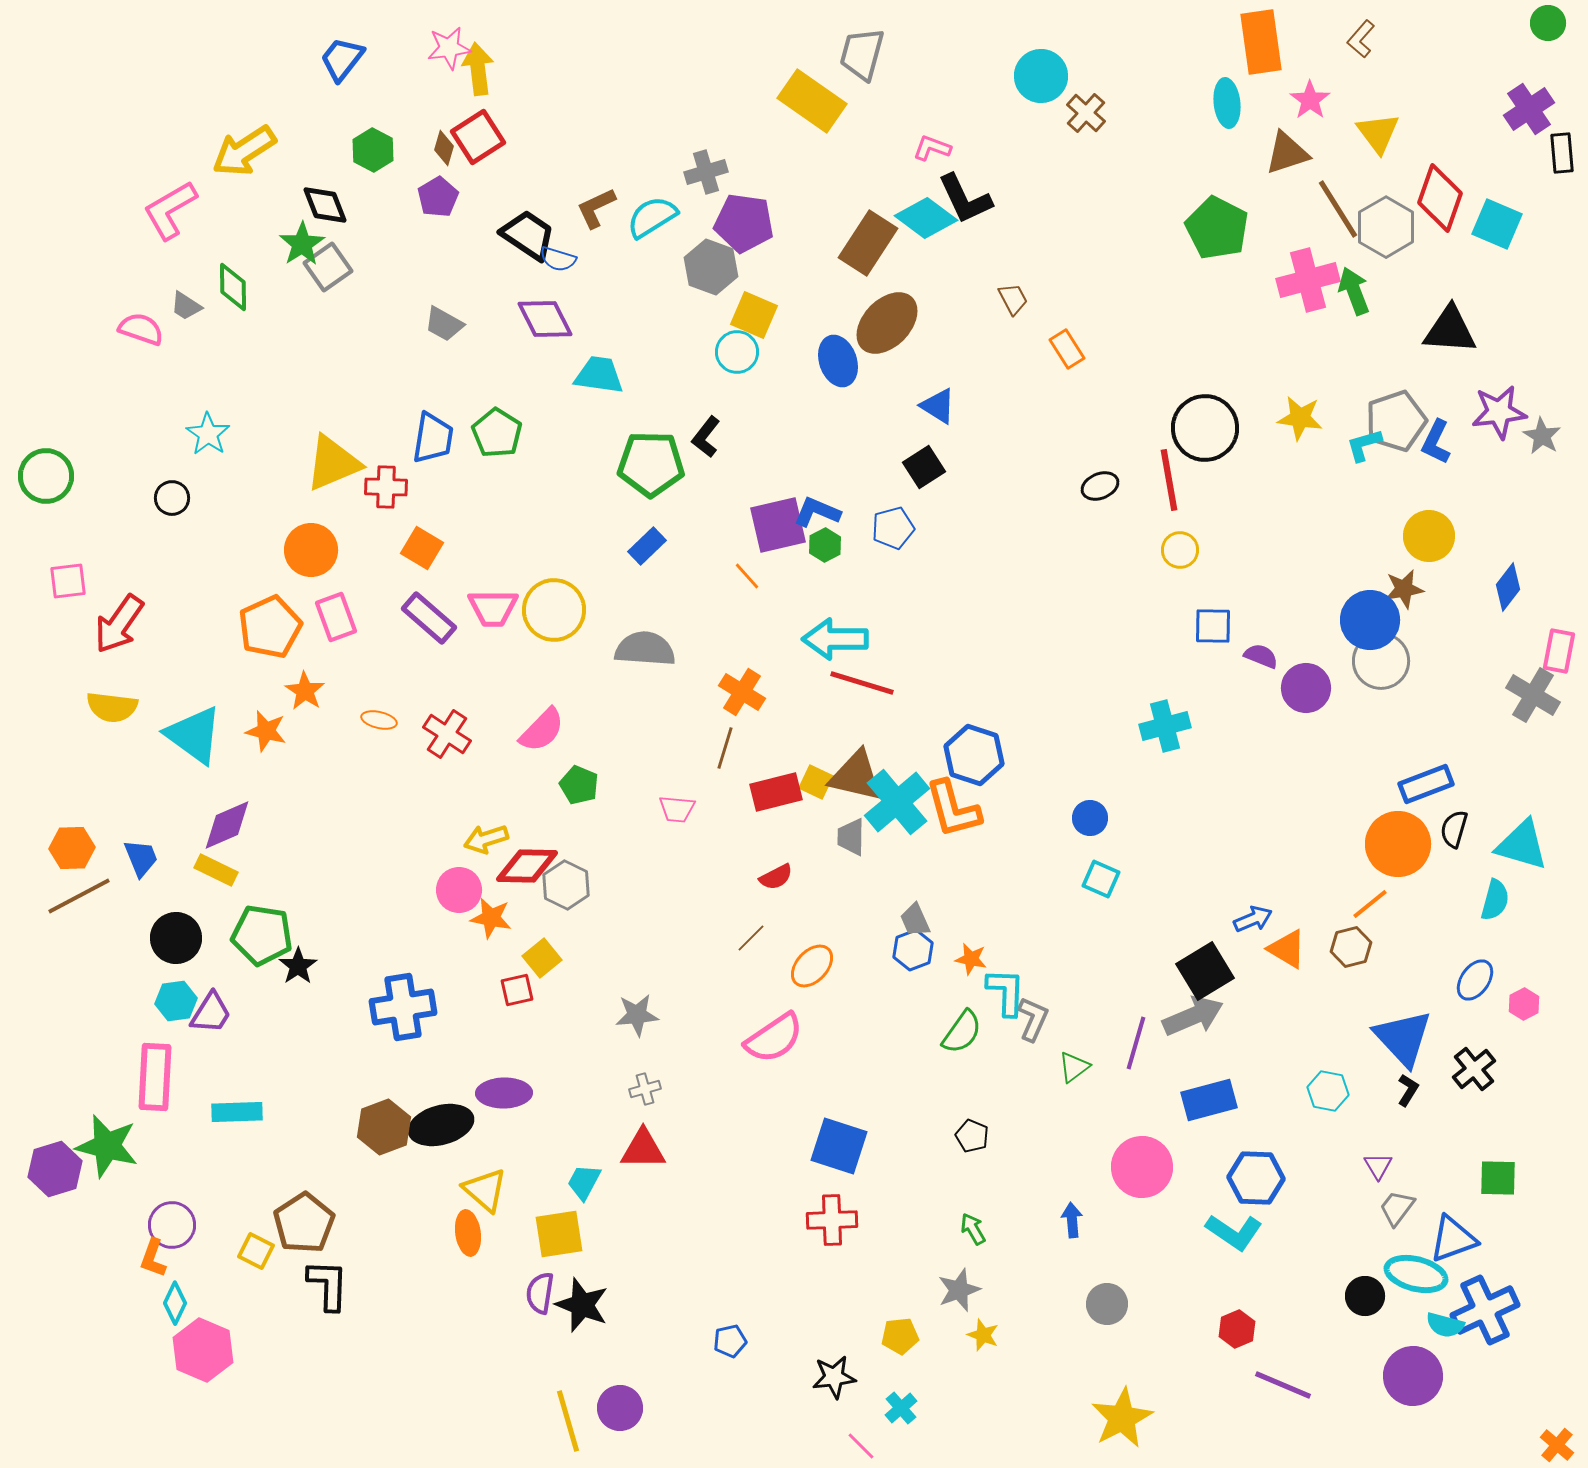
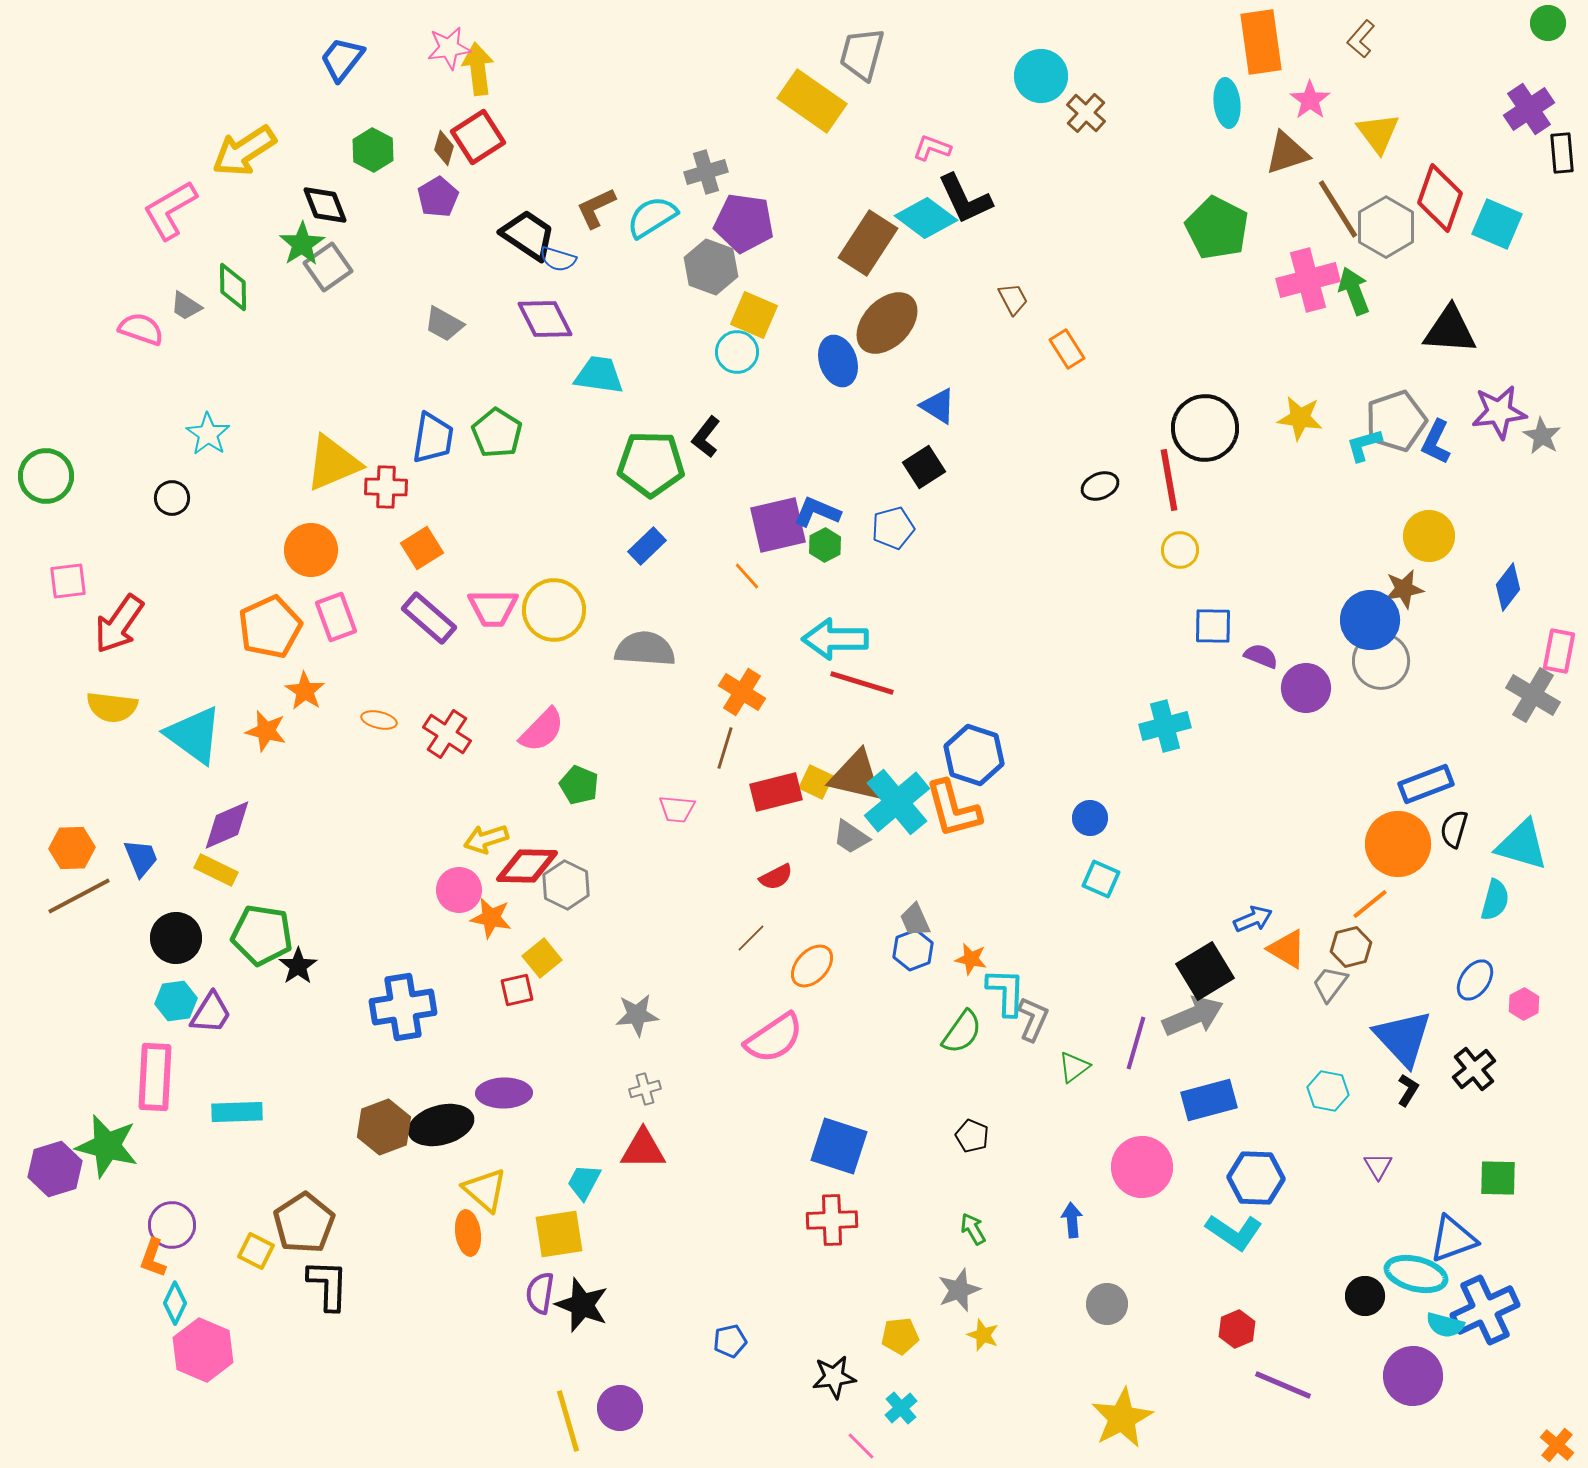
orange square at (422, 548): rotated 27 degrees clockwise
gray trapezoid at (851, 837): rotated 57 degrees counterclockwise
gray trapezoid at (1397, 1208): moved 67 px left, 224 px up
